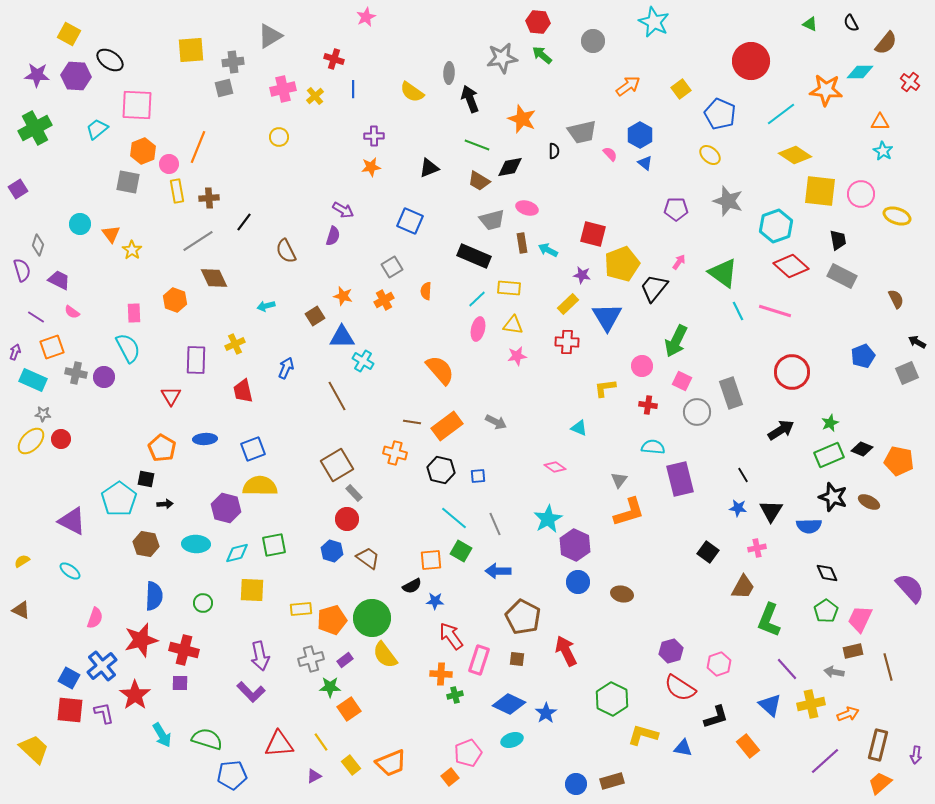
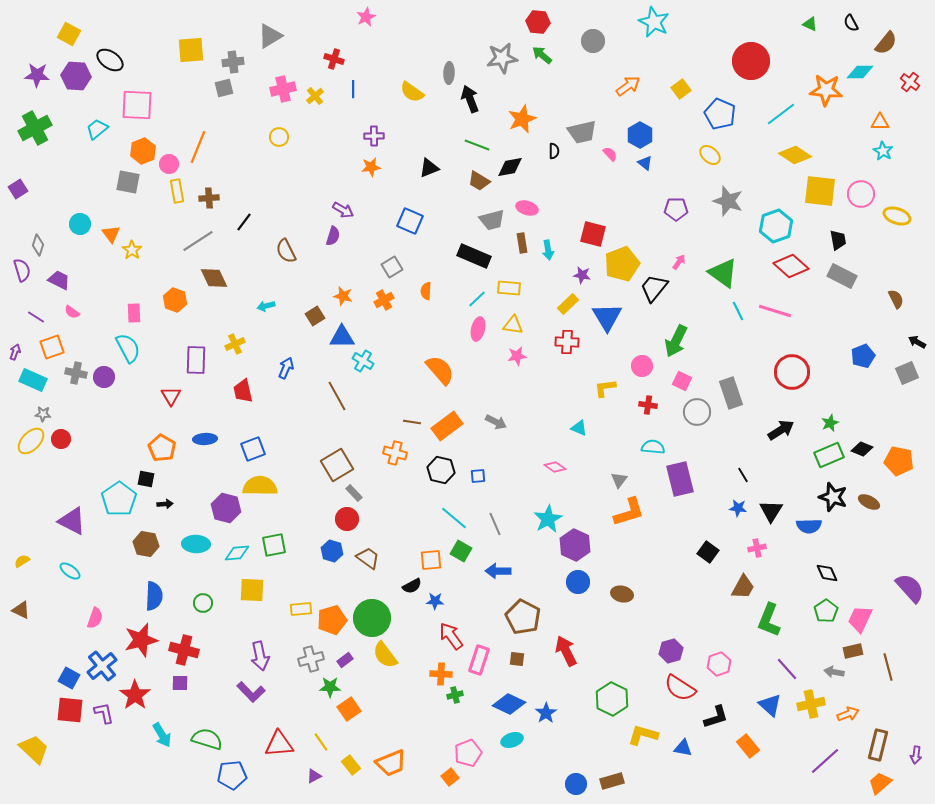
orange star at (522, 119): rotated 28 degrees clockwise
cyan arrow at (548, 250): rotated 126 degrees counterclockwise
cyan diamond at (237, 553): rotated 10 degrees clockwise
